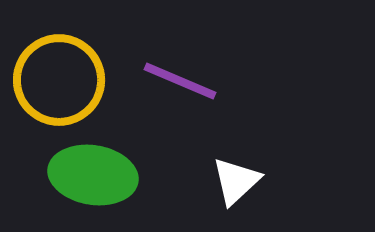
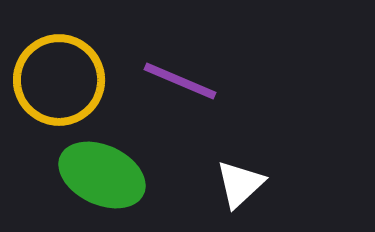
green ellipse: moved 9 px right; rotated 16 degrees clockwise
white triangle: moved 4 px right, 3 px down
